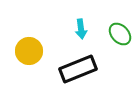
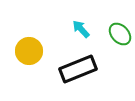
cyan arrow: rotated 144 degrees clockwise
